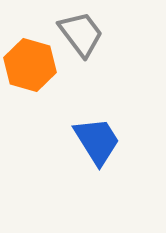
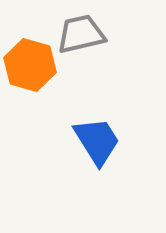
gray trapezoid: rotated 66 degrees counterclockwise
